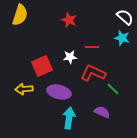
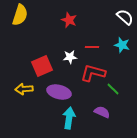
cyan star: moved 7 px down
red L-shape: rotated 10 degrees counterclockwise
